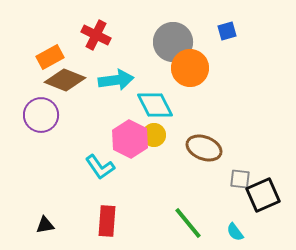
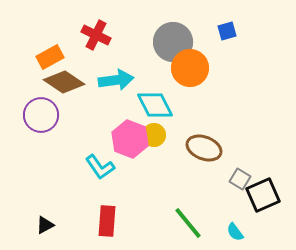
brown diamond: moved 1 px left, 2 px down; rotated 12 degrees clockwise
pink hexagon: rotated 6 degrees counterclockwise
gray square: rotated 25 degrees clockwise
black triangle: rotated 18 degrees counterclockwise
